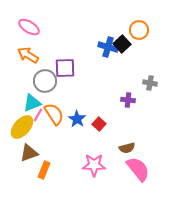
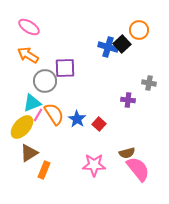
gray cross: moved 1 px left
brown semicircle: moved 5 px down
brown triangle: rotated 12 degrees counterclockwise
